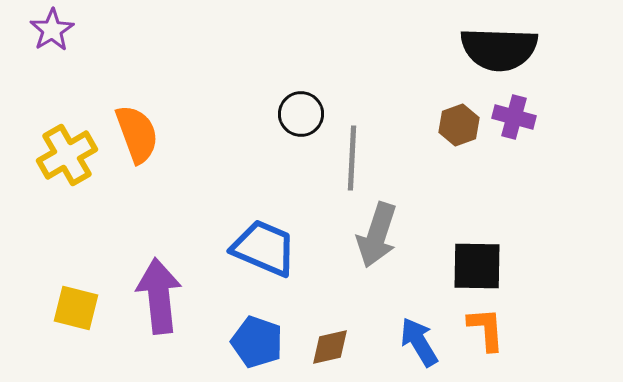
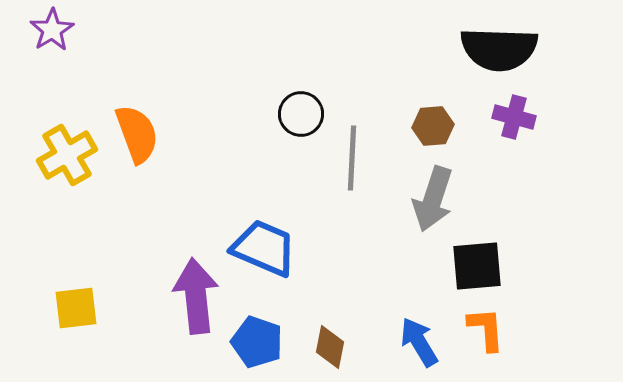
brown hexagon: moved 26 px left, 1 px down; rotated 15 degrees clockwise
gray arrow: moved 56 px right, 36 px up
black square: rotated 6 degrees counterclockwise
purple arrow: moved 37 px right
yellow square: rotated 21 degrees counterclockwise
brown diamond: rotated 66 degrees counterclockwise
